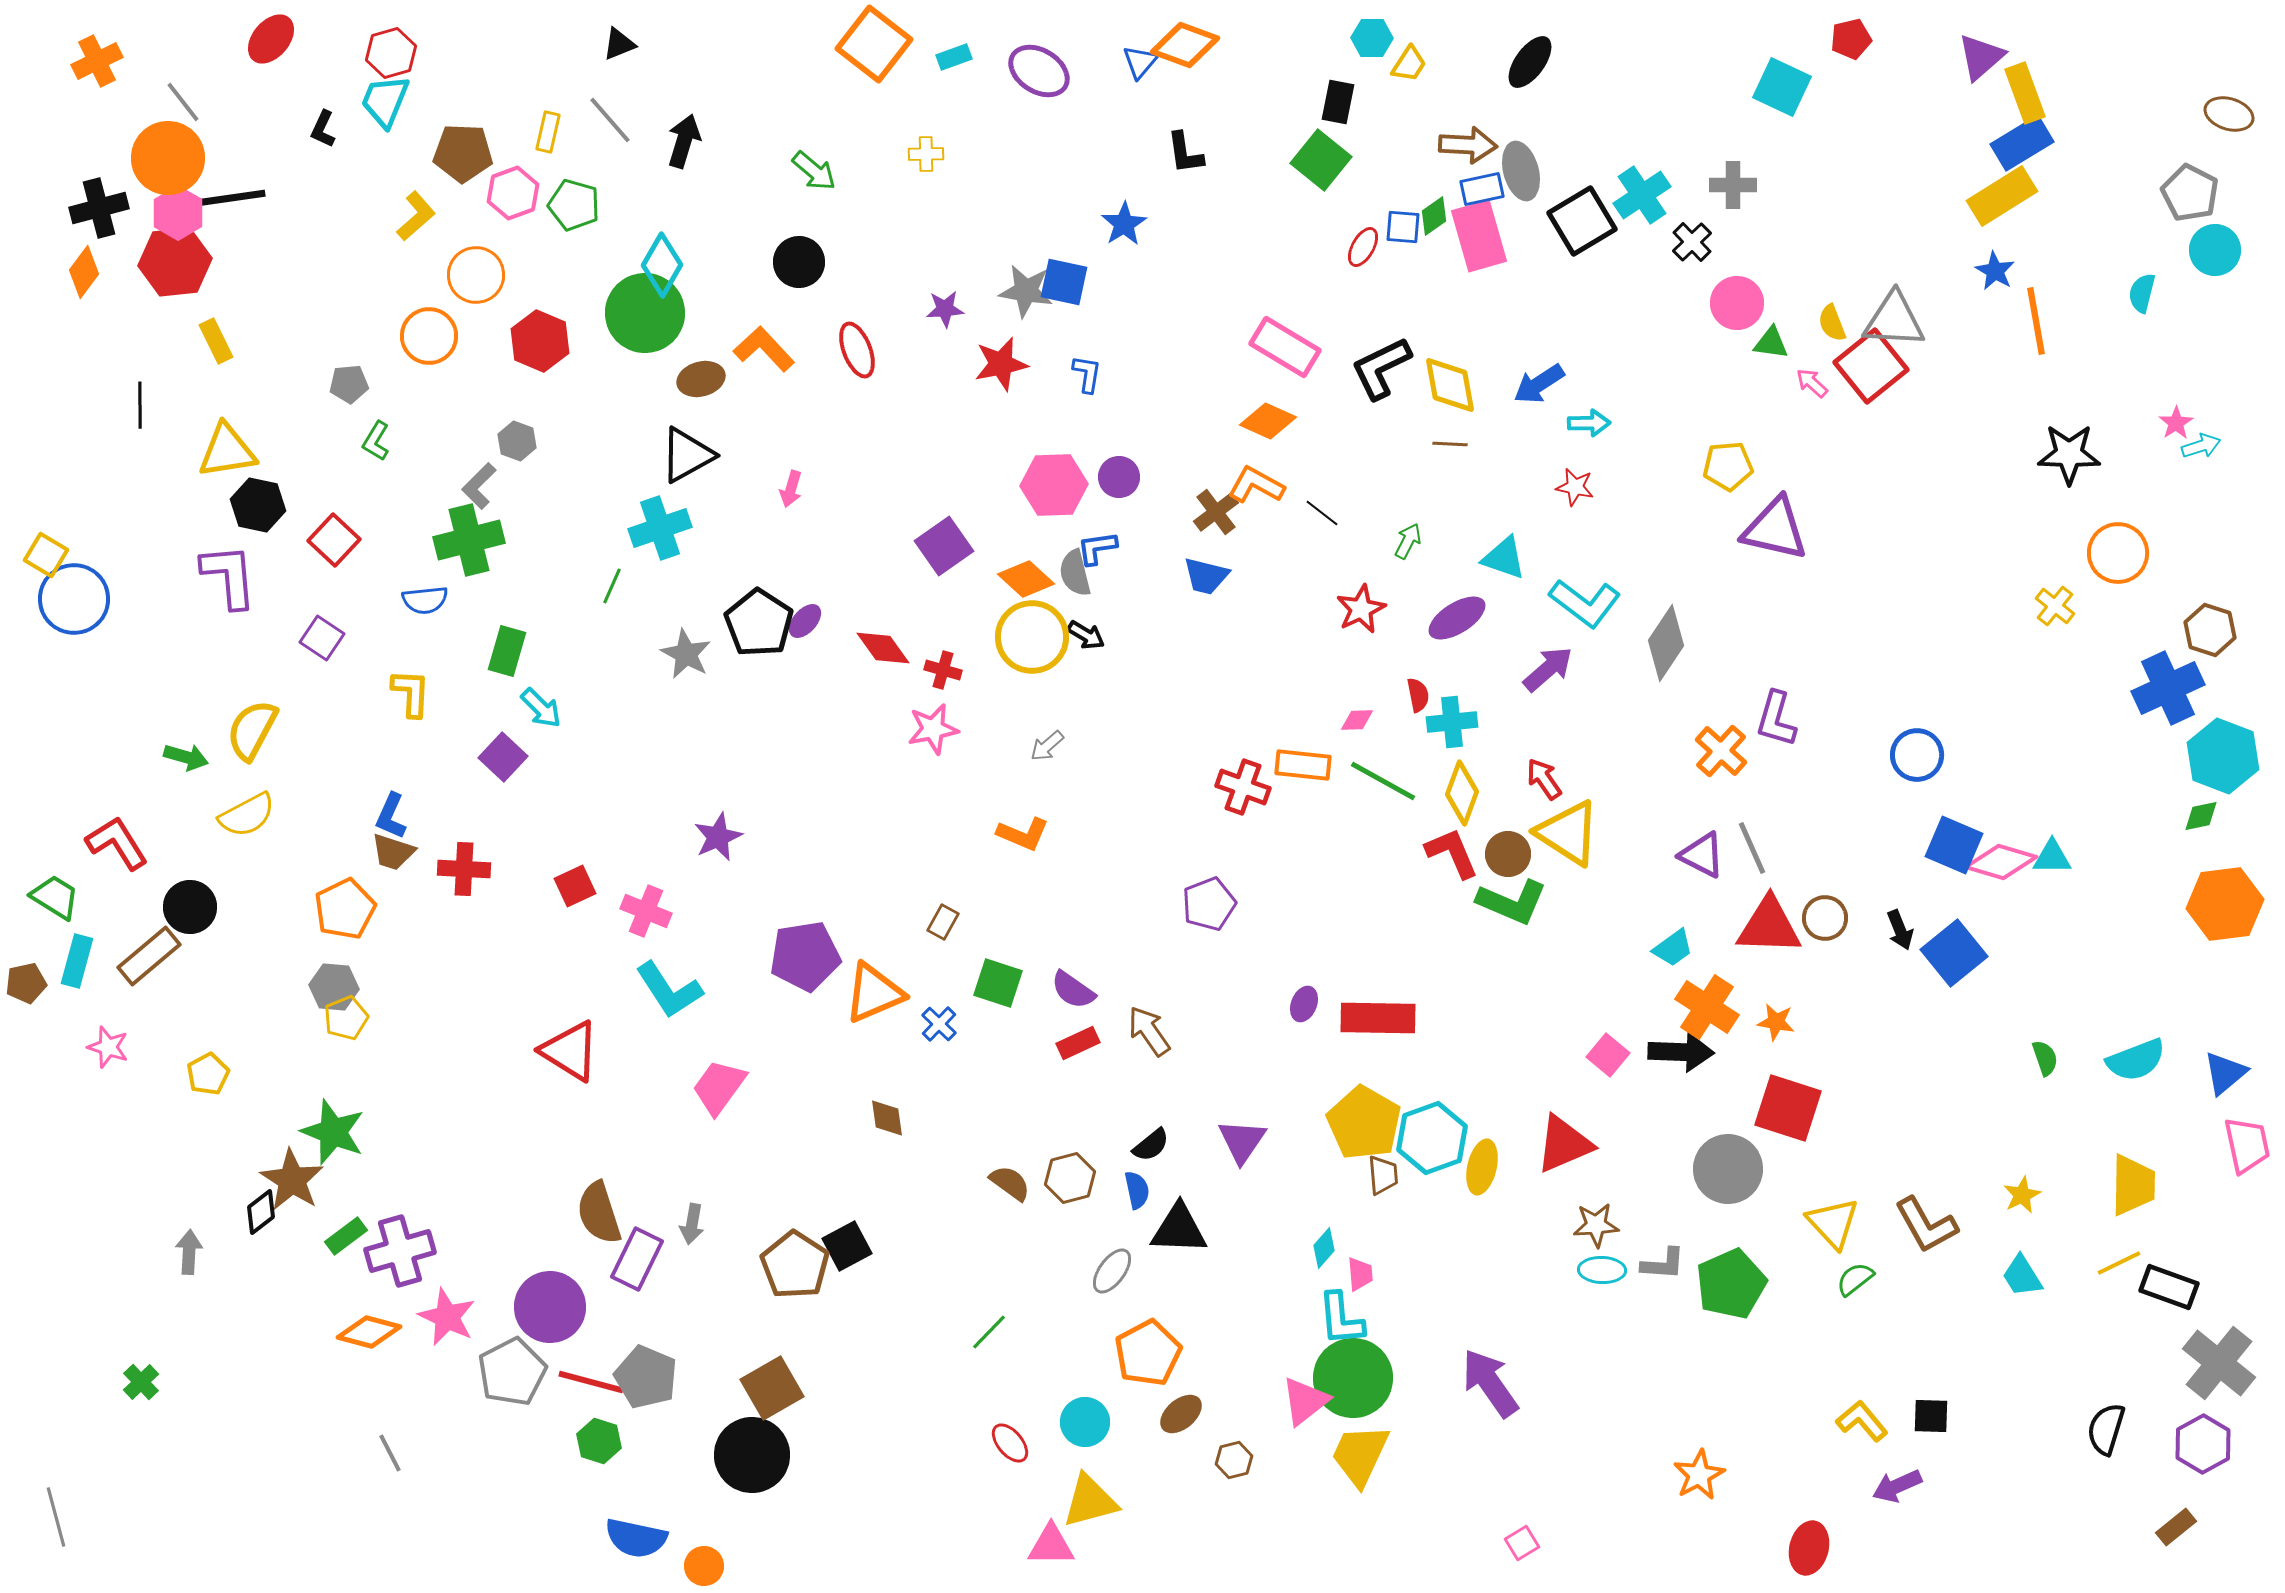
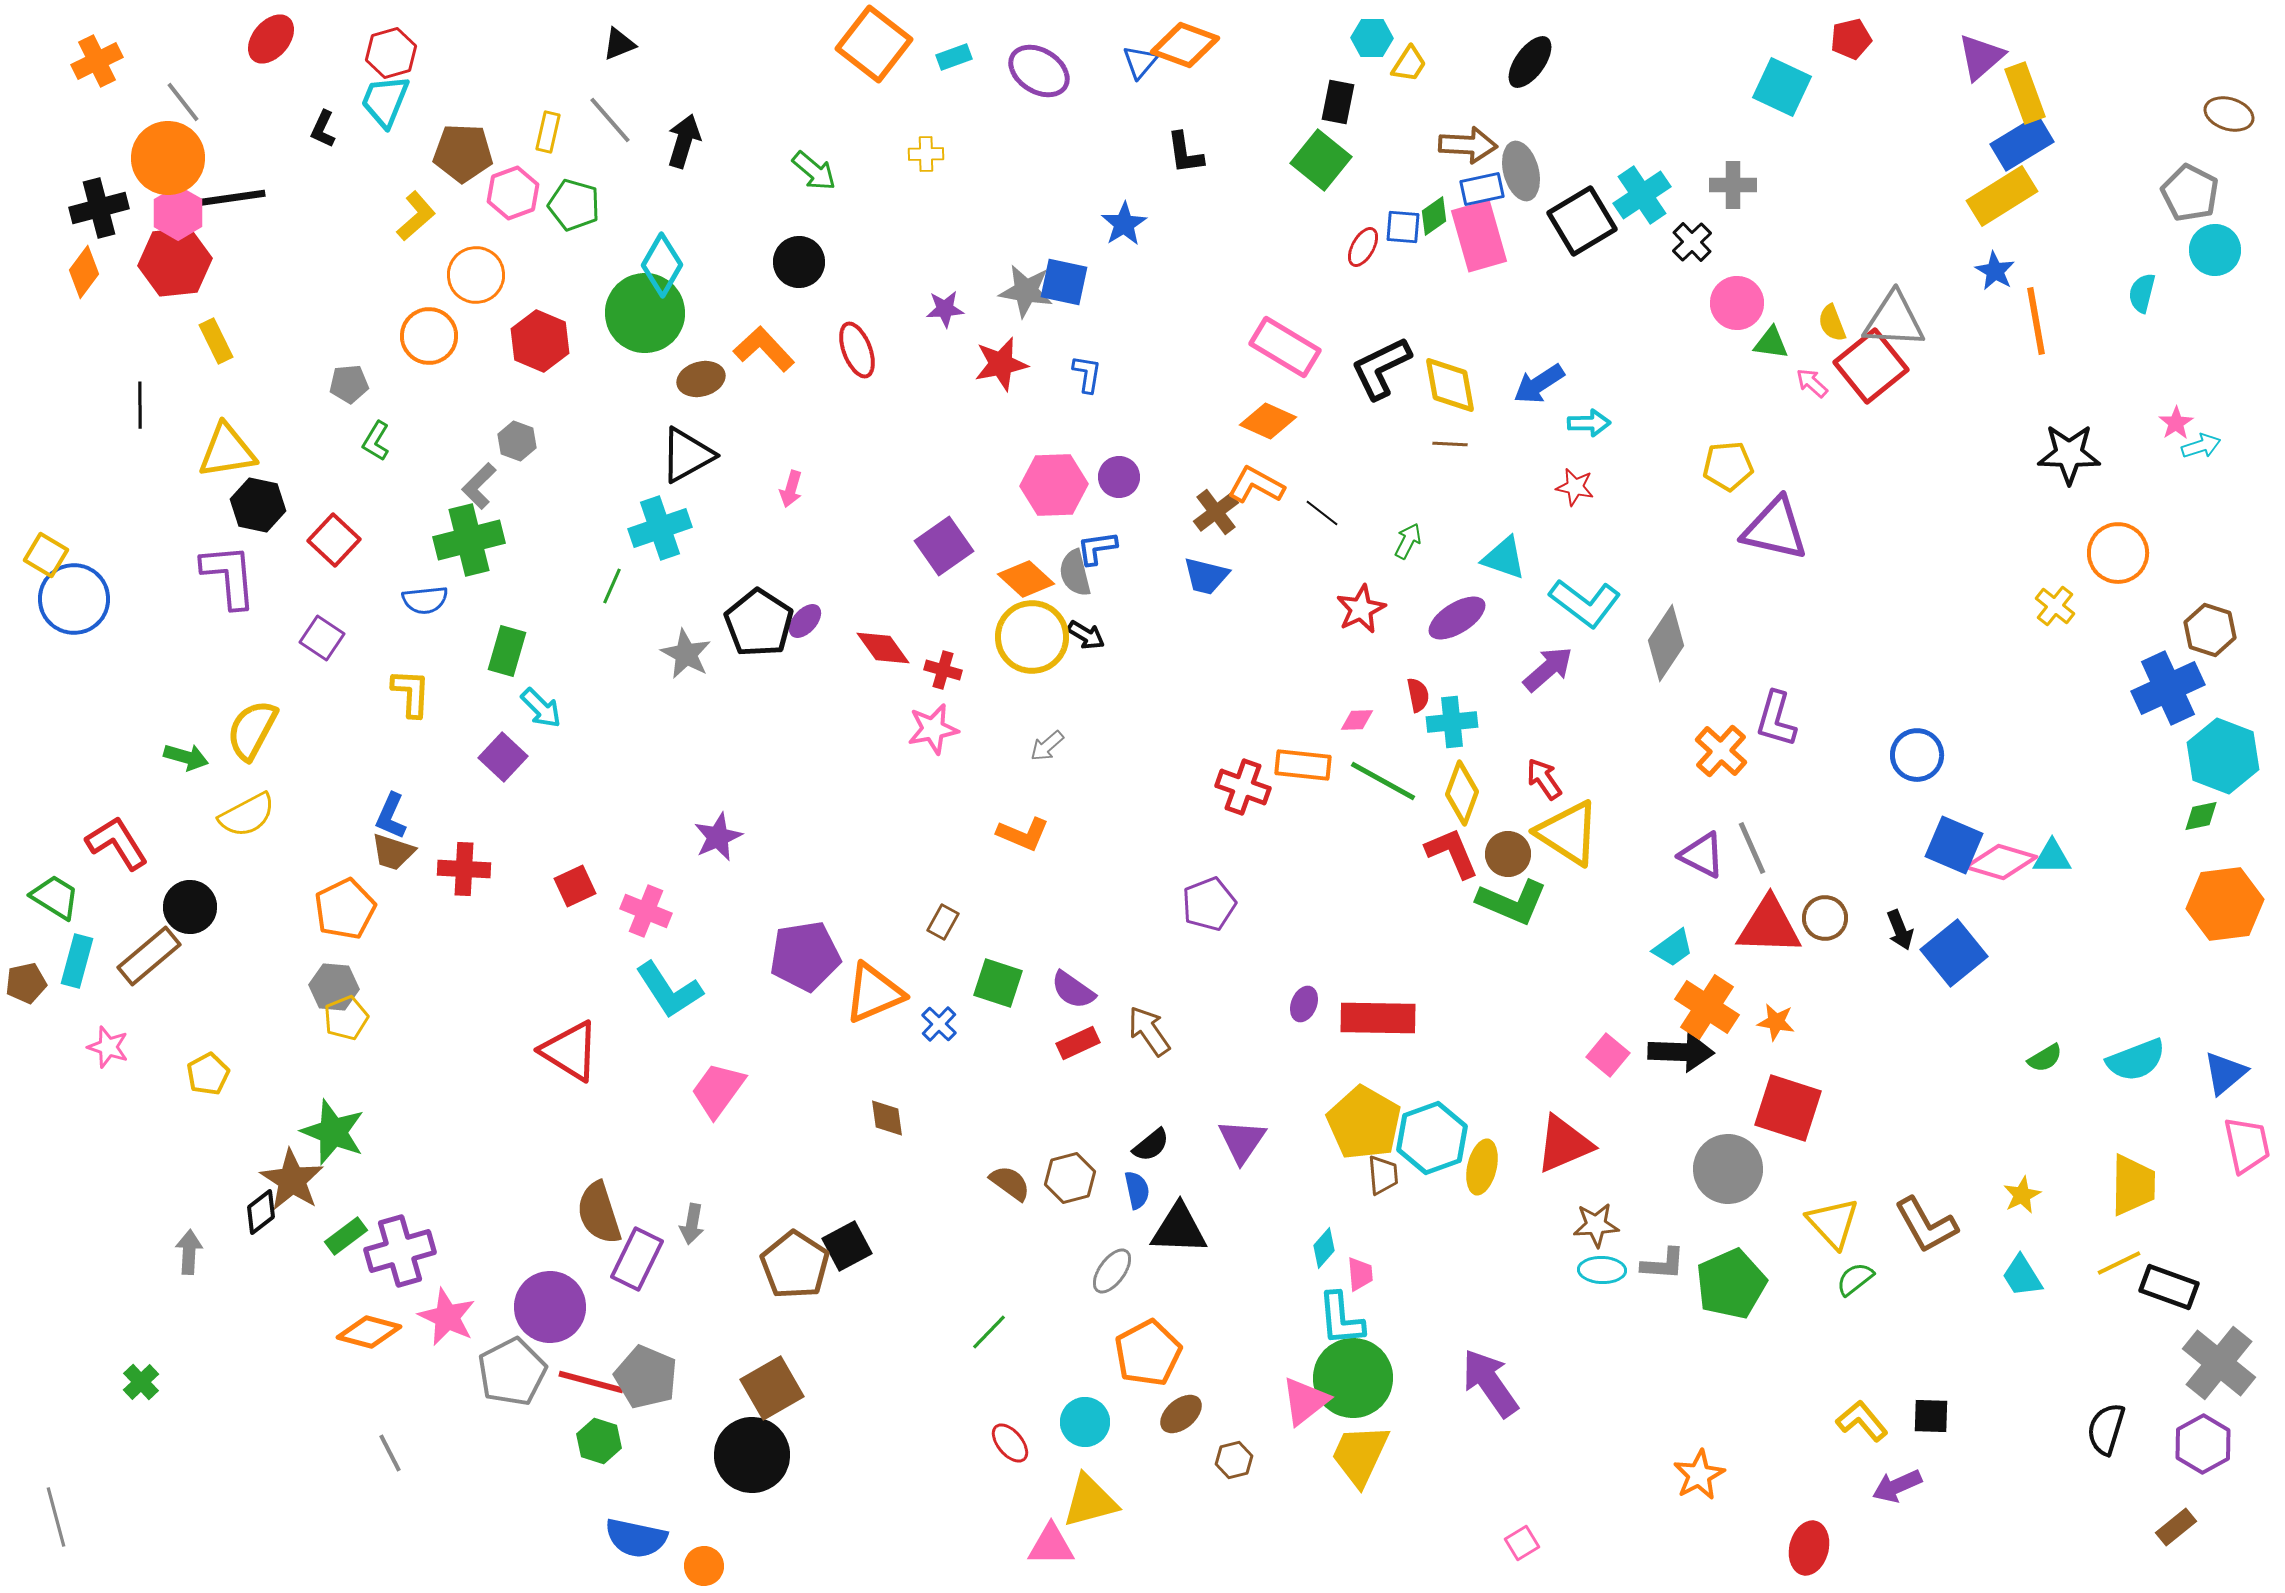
green semicircle at (2045, 1058): rotated 78 degrees clockwise
pink trapezoid at (719, 1087): moved 1 px left, 3 px down
